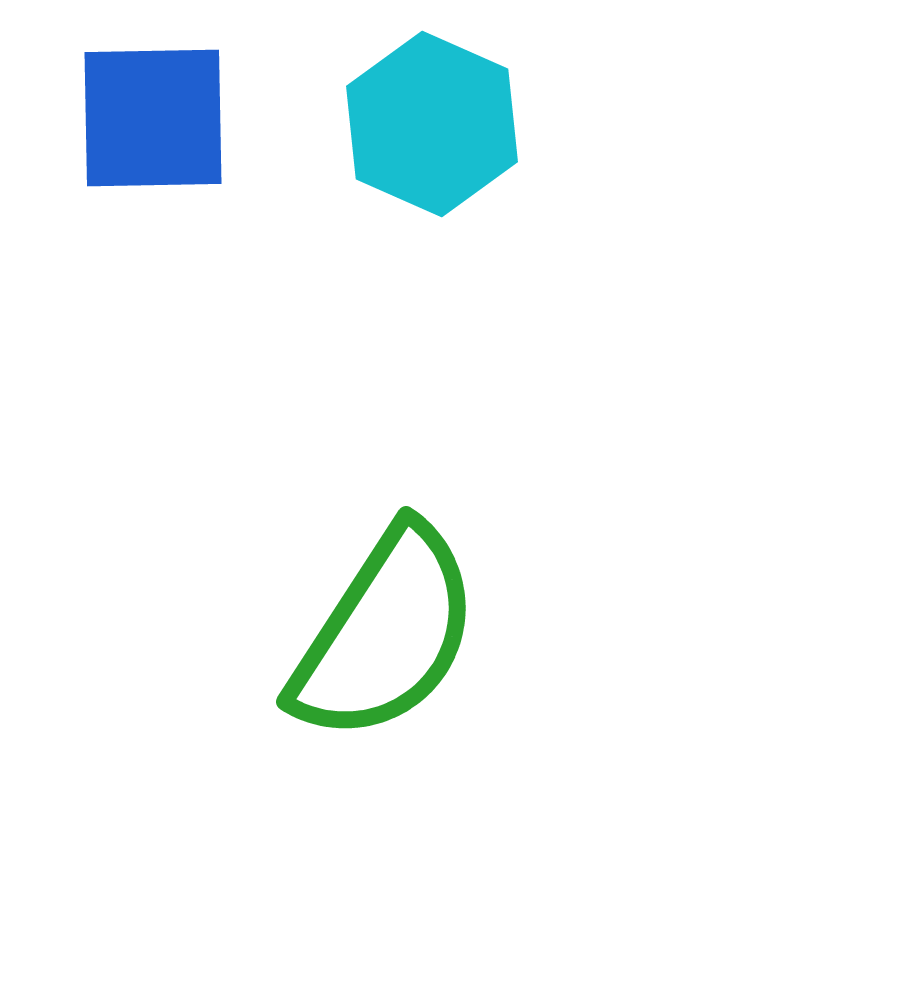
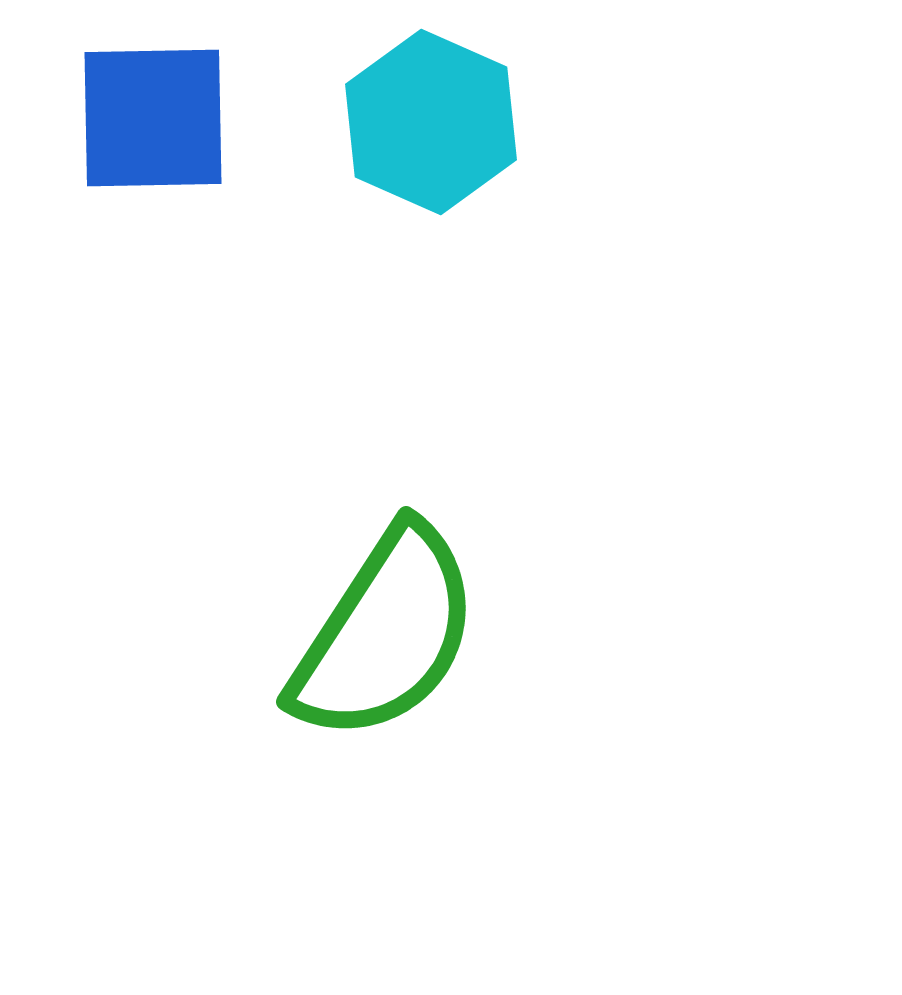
cyan hexagon: moved 1 px left, 2 px up
